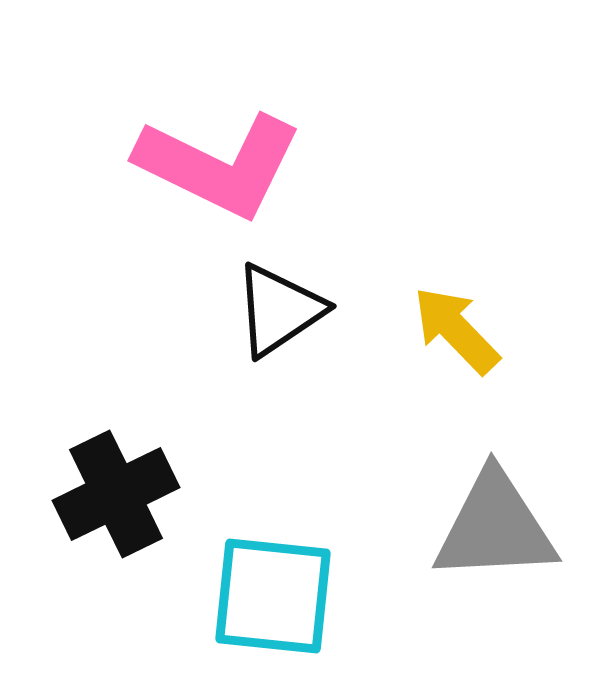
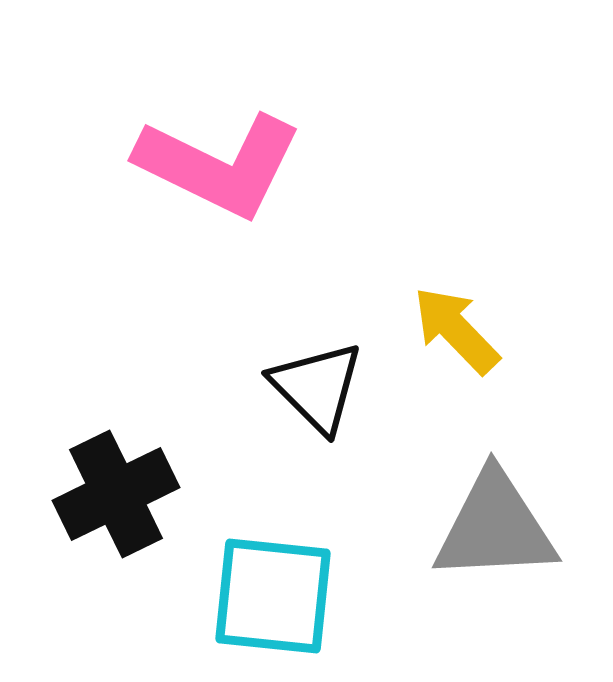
black triangle: moved 38 px right, 77 px down; rotated 41 degrees counterclockwise
